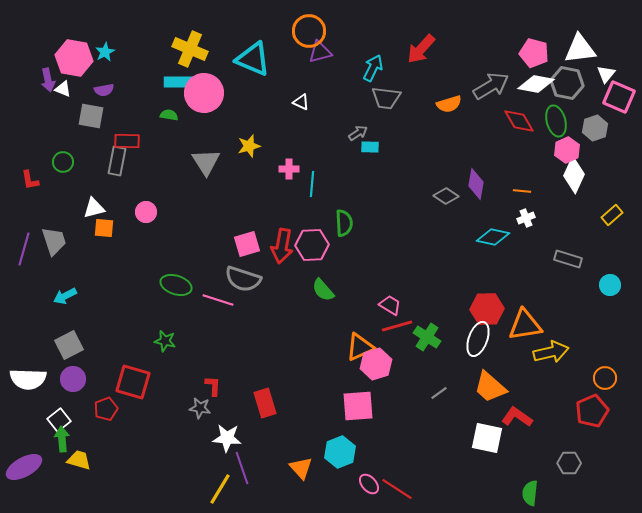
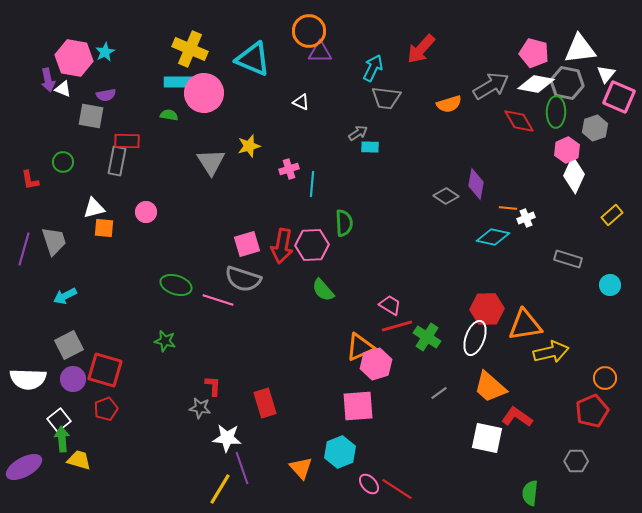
purple triangle at (320, 52): rotated 15 degrees clockwise
purple semicircle at (104, 90): moved 2 px right, 5 px down
green ellipse at (556, 121): moved 9 px up; rotated 16 degrees clockwise
gray triangle at (206, 162): moved 5 px right
pink cross at (289, 169): rotated 18 degrees counterclockwise
orange line at (522, 191): moved 14 px left, 17 px down
white ellipse at (478, 339): moved 3 px left, 1 px up
red square at (133, 382): moved 28 px left, 12 px up
gray hexagon at (569, 463): moved 7 px right, 2 px up
